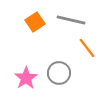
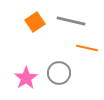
gray line: moved 1 px down
orange line: rotated 40 degrees counterclockwise
